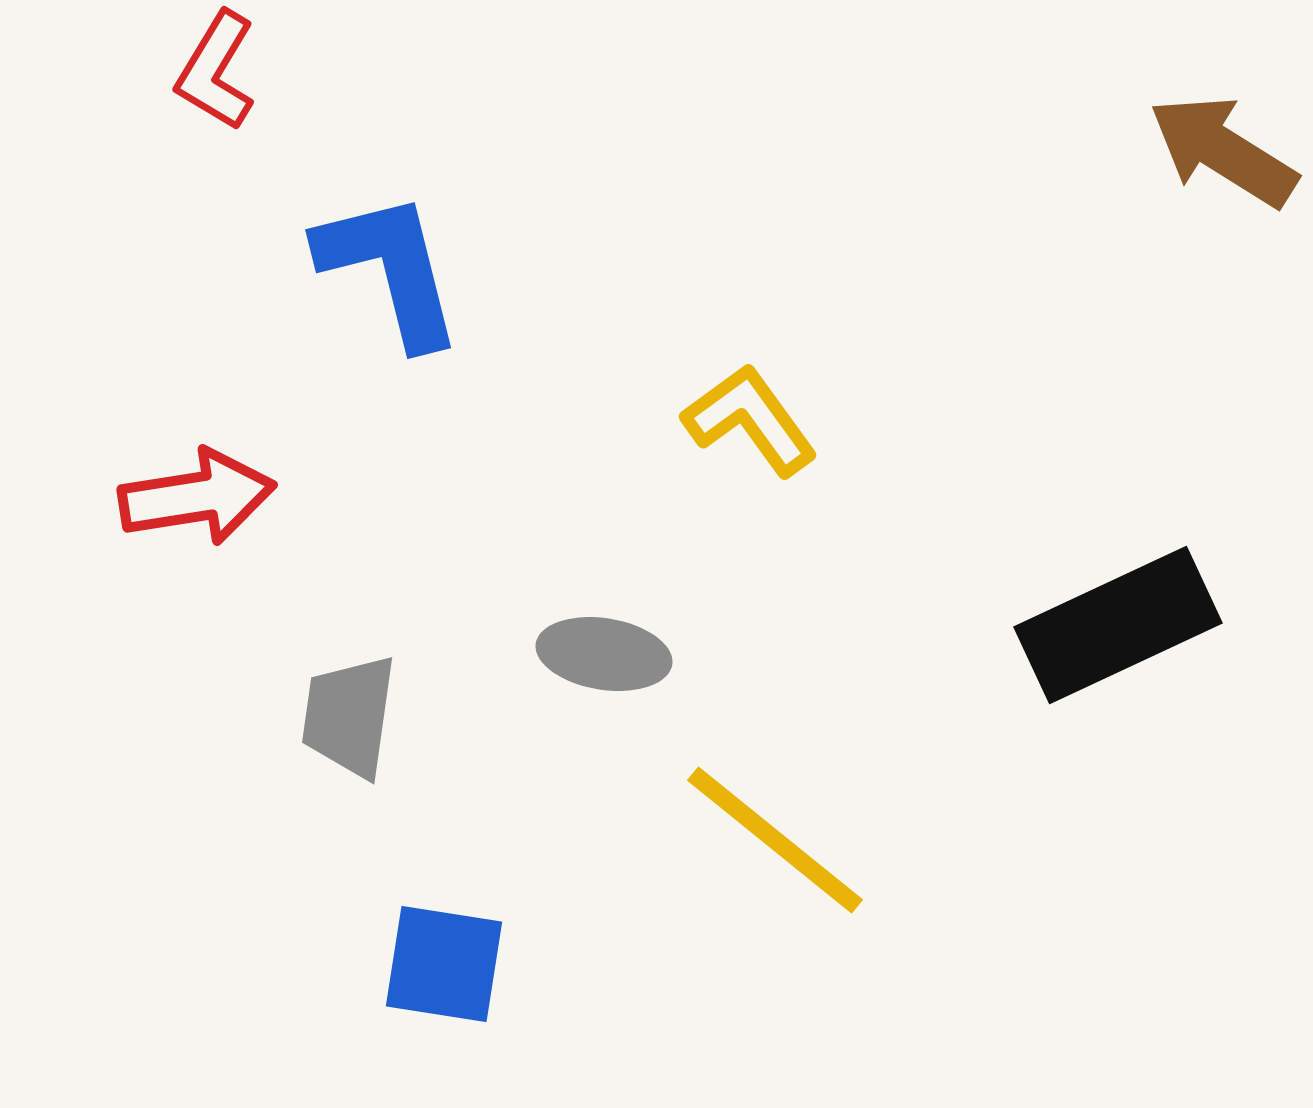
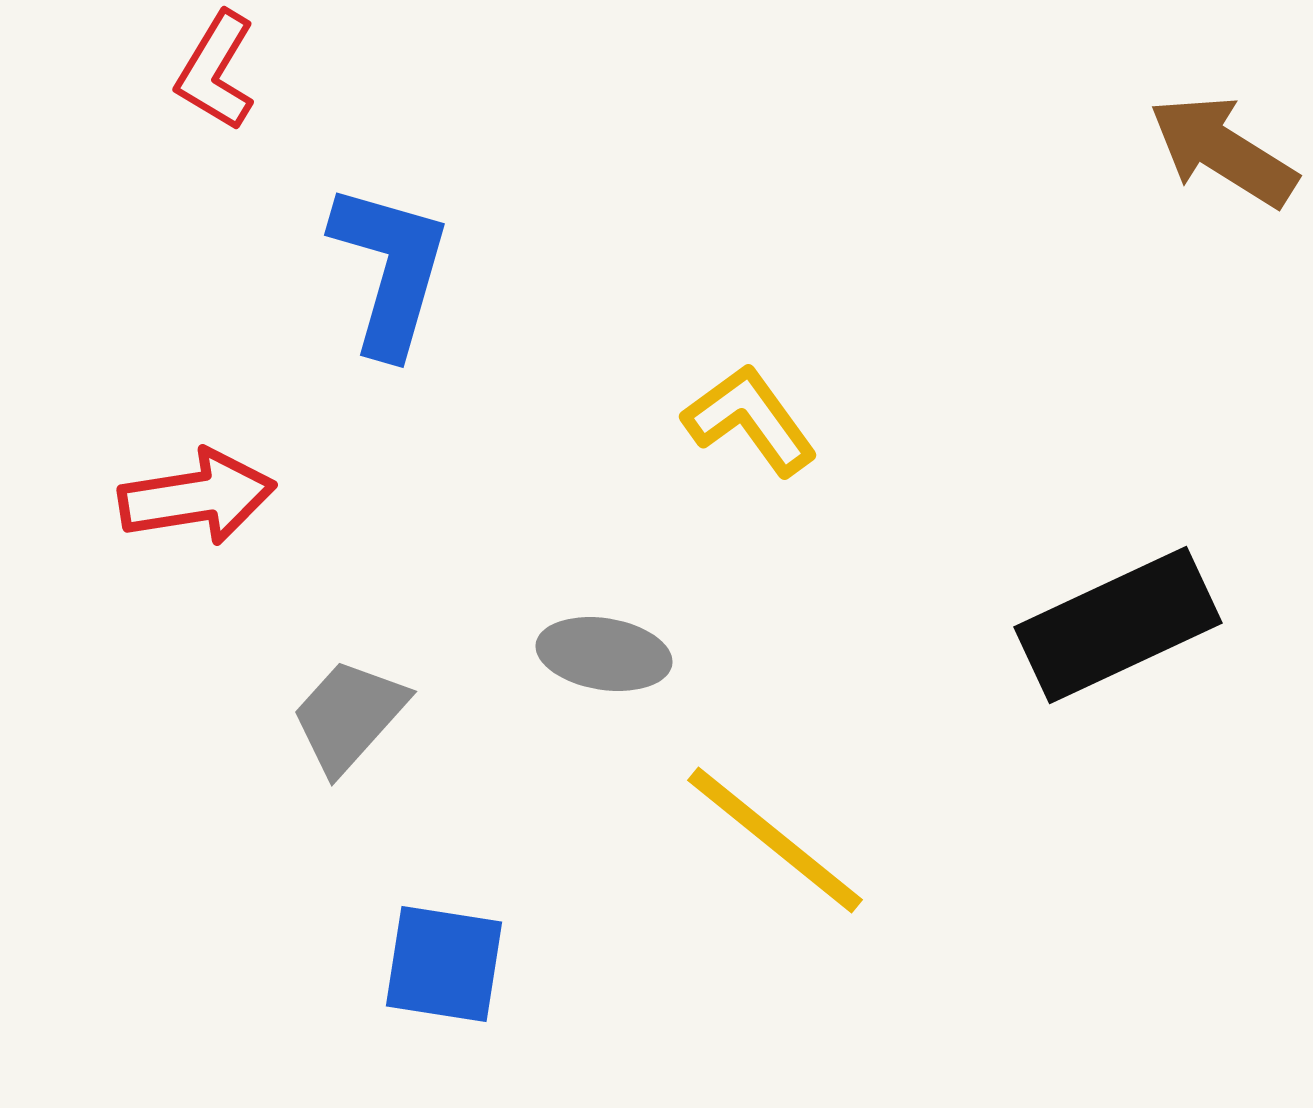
blue L-shape: rotated 30 degrees clockwise
gray trapezoid: rotated 34 degrees clockwise
